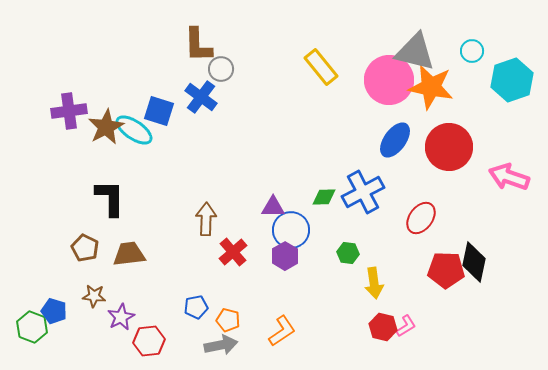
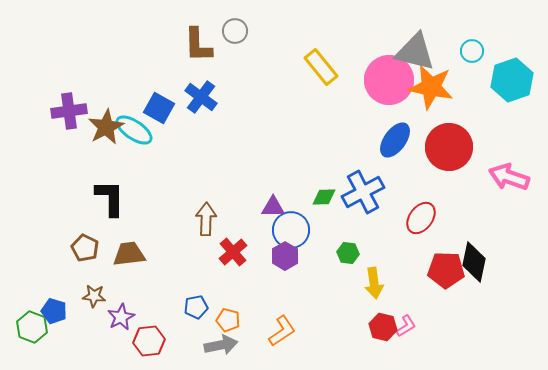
gray circle at (221, 69): moved 14 px right, 38 px up
blue square at (159, 111): moved 3 px up; rotated 12 degrees clockwise
